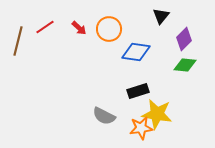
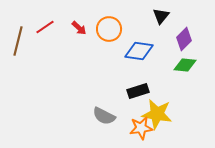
blue diamond: moved 3 px right, 1 px up
